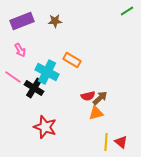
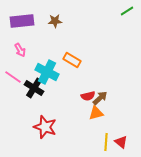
purple rectangle: rotated 15 degrees clockwise
